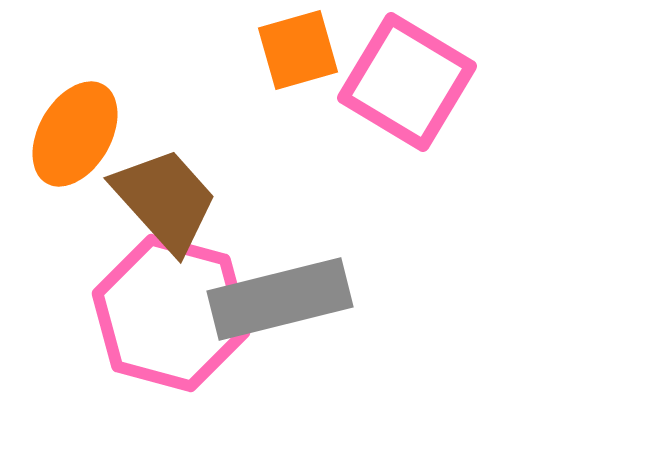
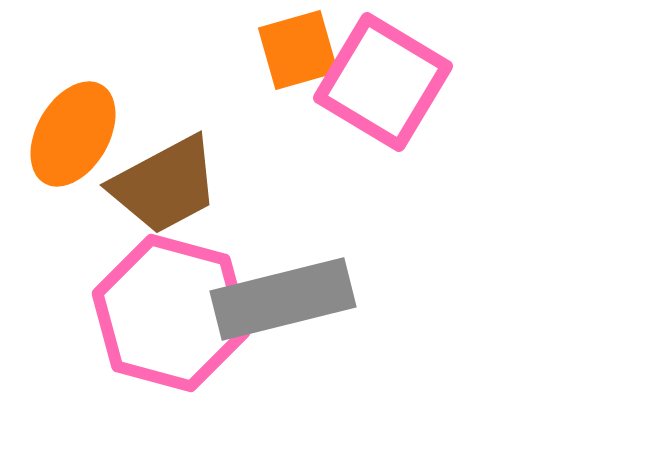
pink square: moved 24 px left
orange ellipse: moved 2 px left
brown trapezoid: moved 15 px up; rotated 104 degrees clockwise
gray rectangle: moved 3 px right
